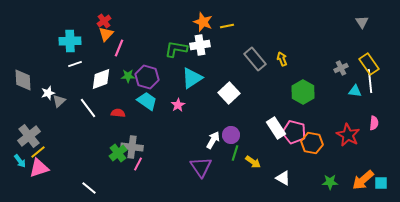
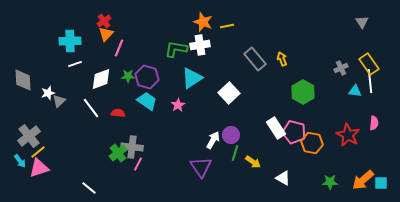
white line at (88, 108): moved 3 px right
